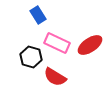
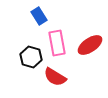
blue rectangle: moved 1 px right, 1 px down
pink rectangle: rotated 55 degrees clockwise
